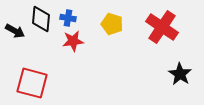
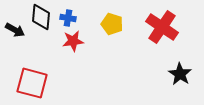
black diamond: moved 2 px up
black arrow: moved 1 px up
